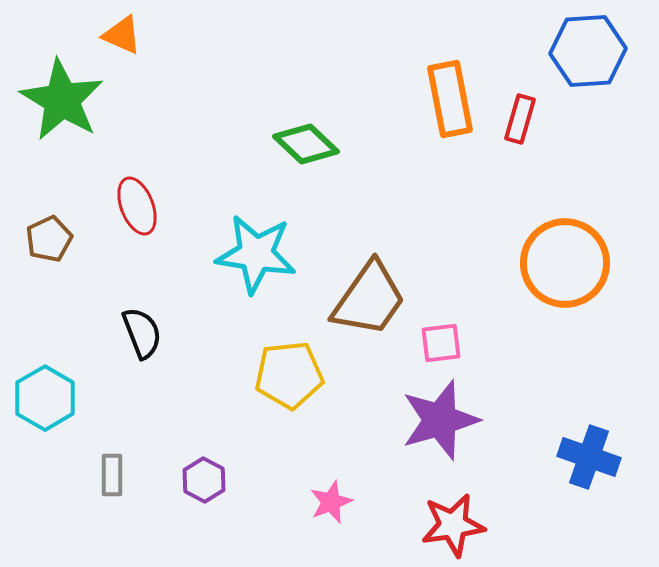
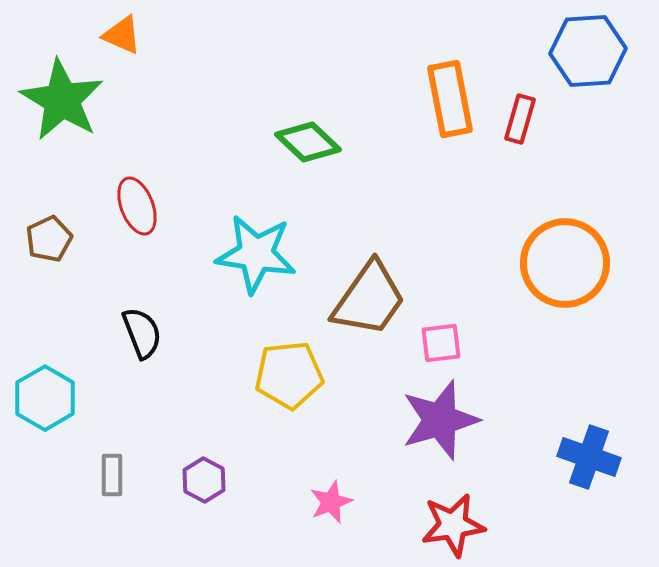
green diamond: moved 2 px right, 2 px up
